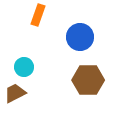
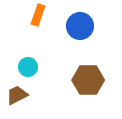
blue circle: moved 11 px up
cyan circle: moved 4 px right
brown trapezoid: moved 2 px right, 2 px down
